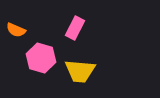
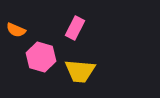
pink hexagon: moved 1 px up
